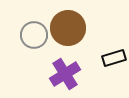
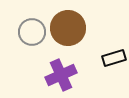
gray circle: moved 2 px left, 3 px up
purple cross: moved 4 px left, 1 px down; rotated 8 degrees clockwise
